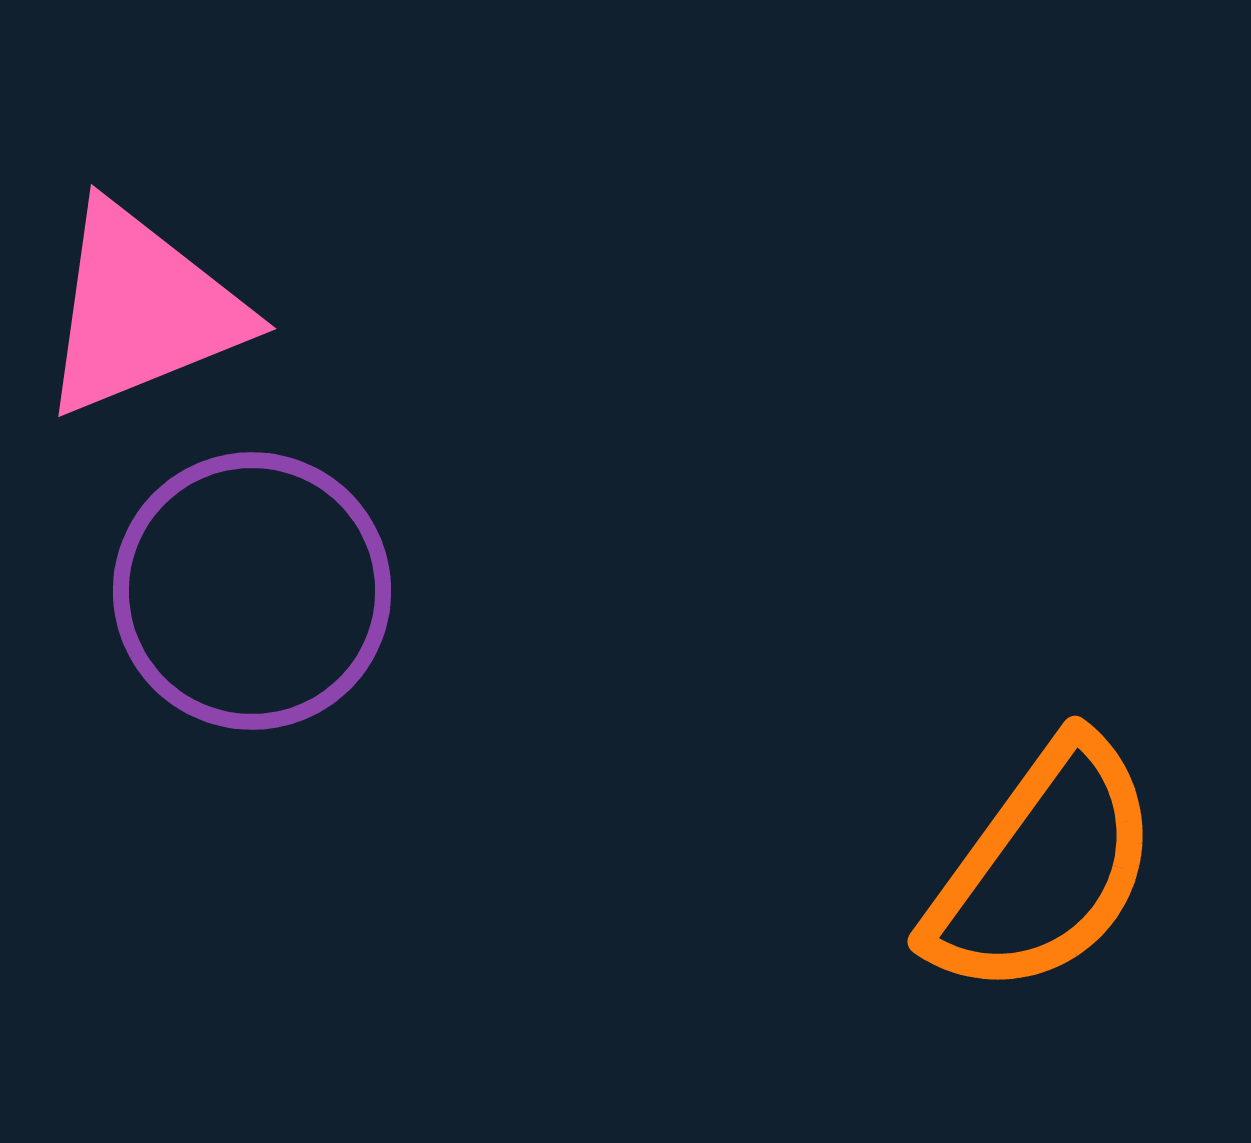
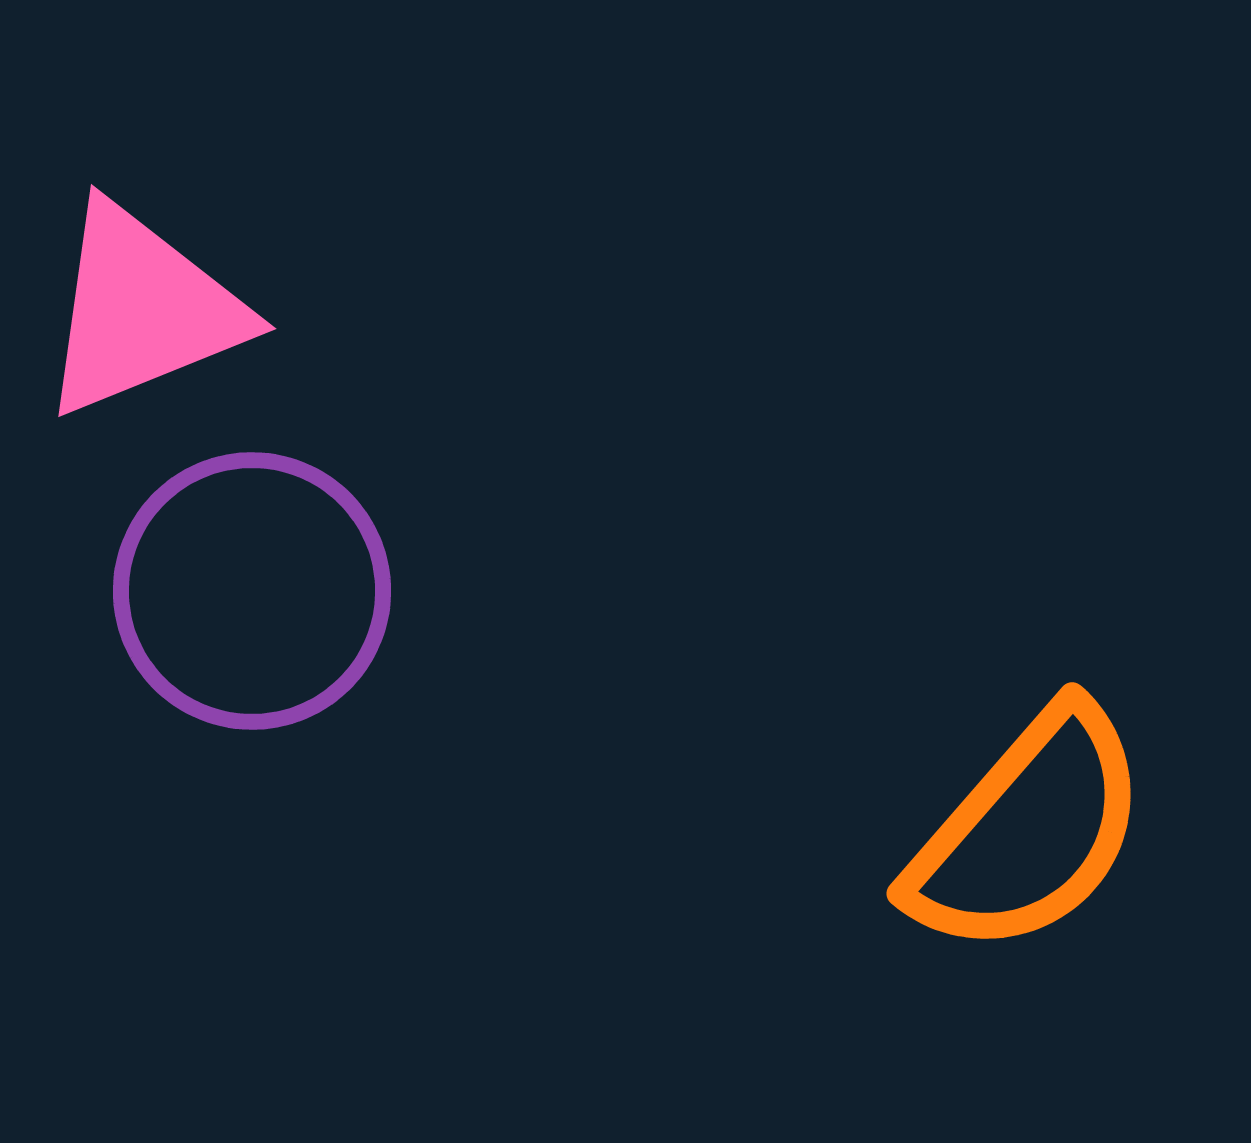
orange semicircle: moved 15 px left, 37 px up; rotated 5 degrees clockwise
